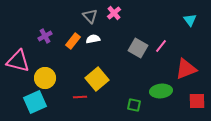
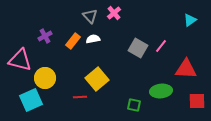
cyan triangle: rotated 32 degrees clockwise
pink triangle: moved 2 px right, 1 px up
red triangle: rotated 25 degrees clockwise
cyan square: moved 4 px left, 2 px up
